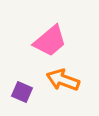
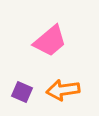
orange arrow: moved 10 px down; rotated 28 degrees counterclockwise
